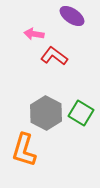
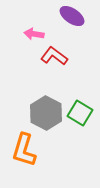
green square: moved 1 px left
